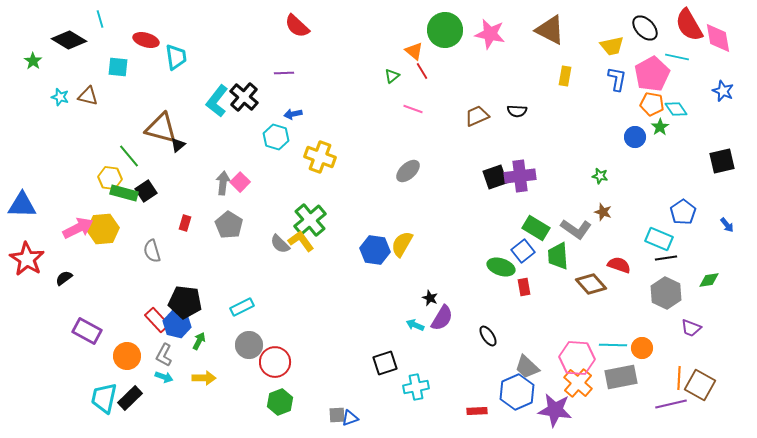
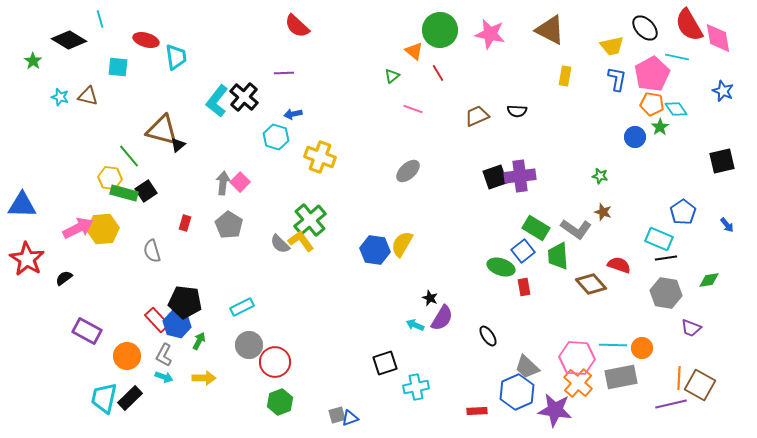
green circle at (445, 30): moved 5 px left
red line at (422, 71): moved 16 px right, 2 px down
brown triangle at (161, 128): moved 1 px right, 2 px down
gray hexagon at (666, 293): rotated 16 degrees counterclockwise
gray square at (337, 415): rotated 12 degrees counterclockwise
